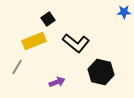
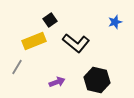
blue star: moved 9 px left, 10 px down; rotated 16 degrees counterclockwise
black square: moved 2 px right, 1 px down
black hexagon: moved 4 px left, 8 px down
